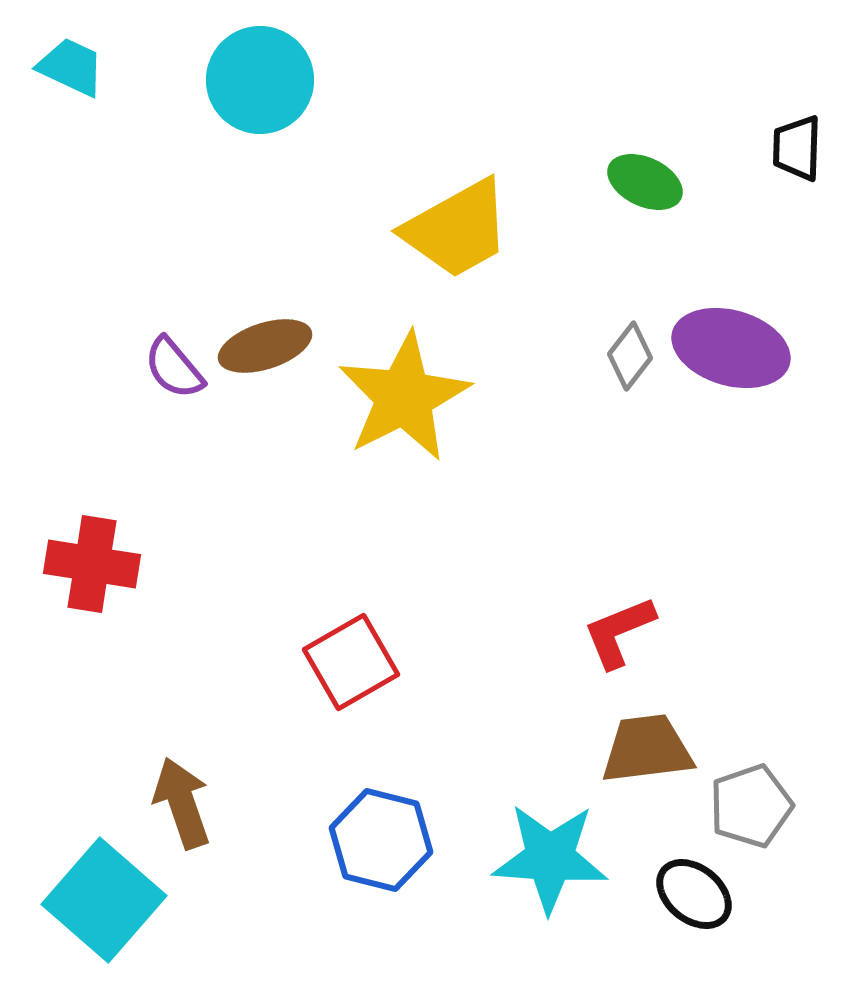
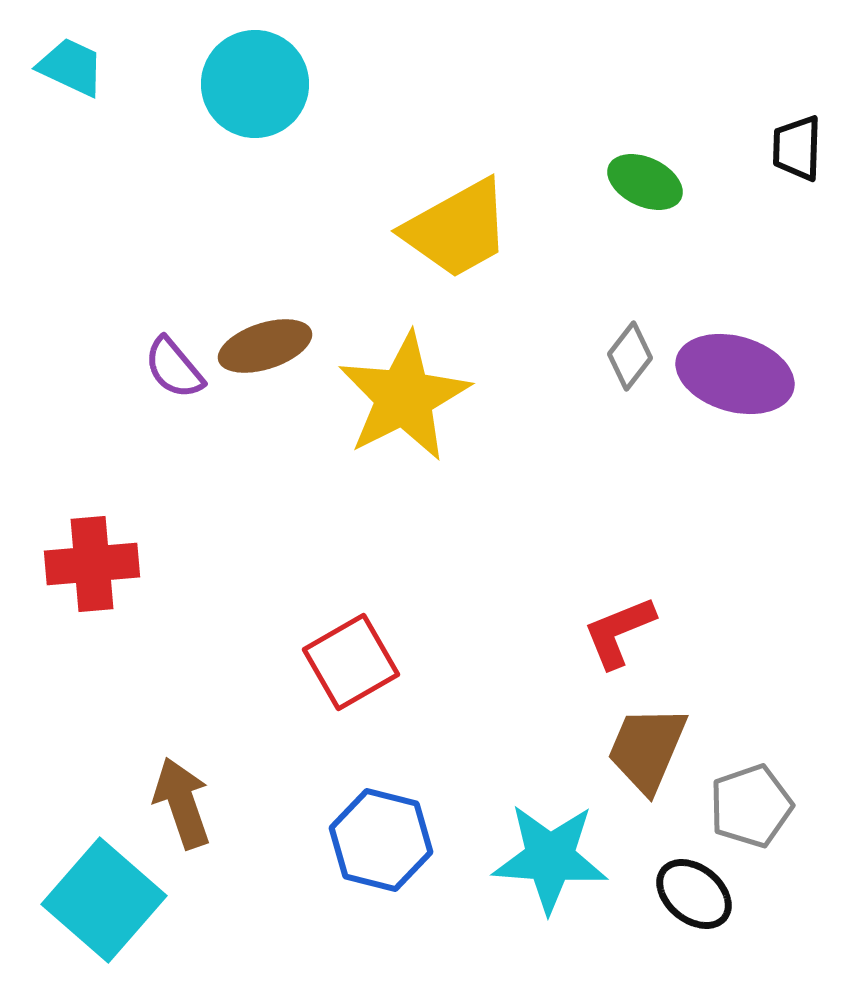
cyan circle: moved 5 px left, 4 px down
purple ellipse: moved 4 px right, 26 px down
red cross: rotated 14 degrees counterclockwise
brown trapezoid: rotated 60 degrees counterclockwise
